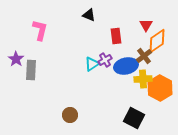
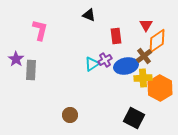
yellow cross: moved 1 px up
